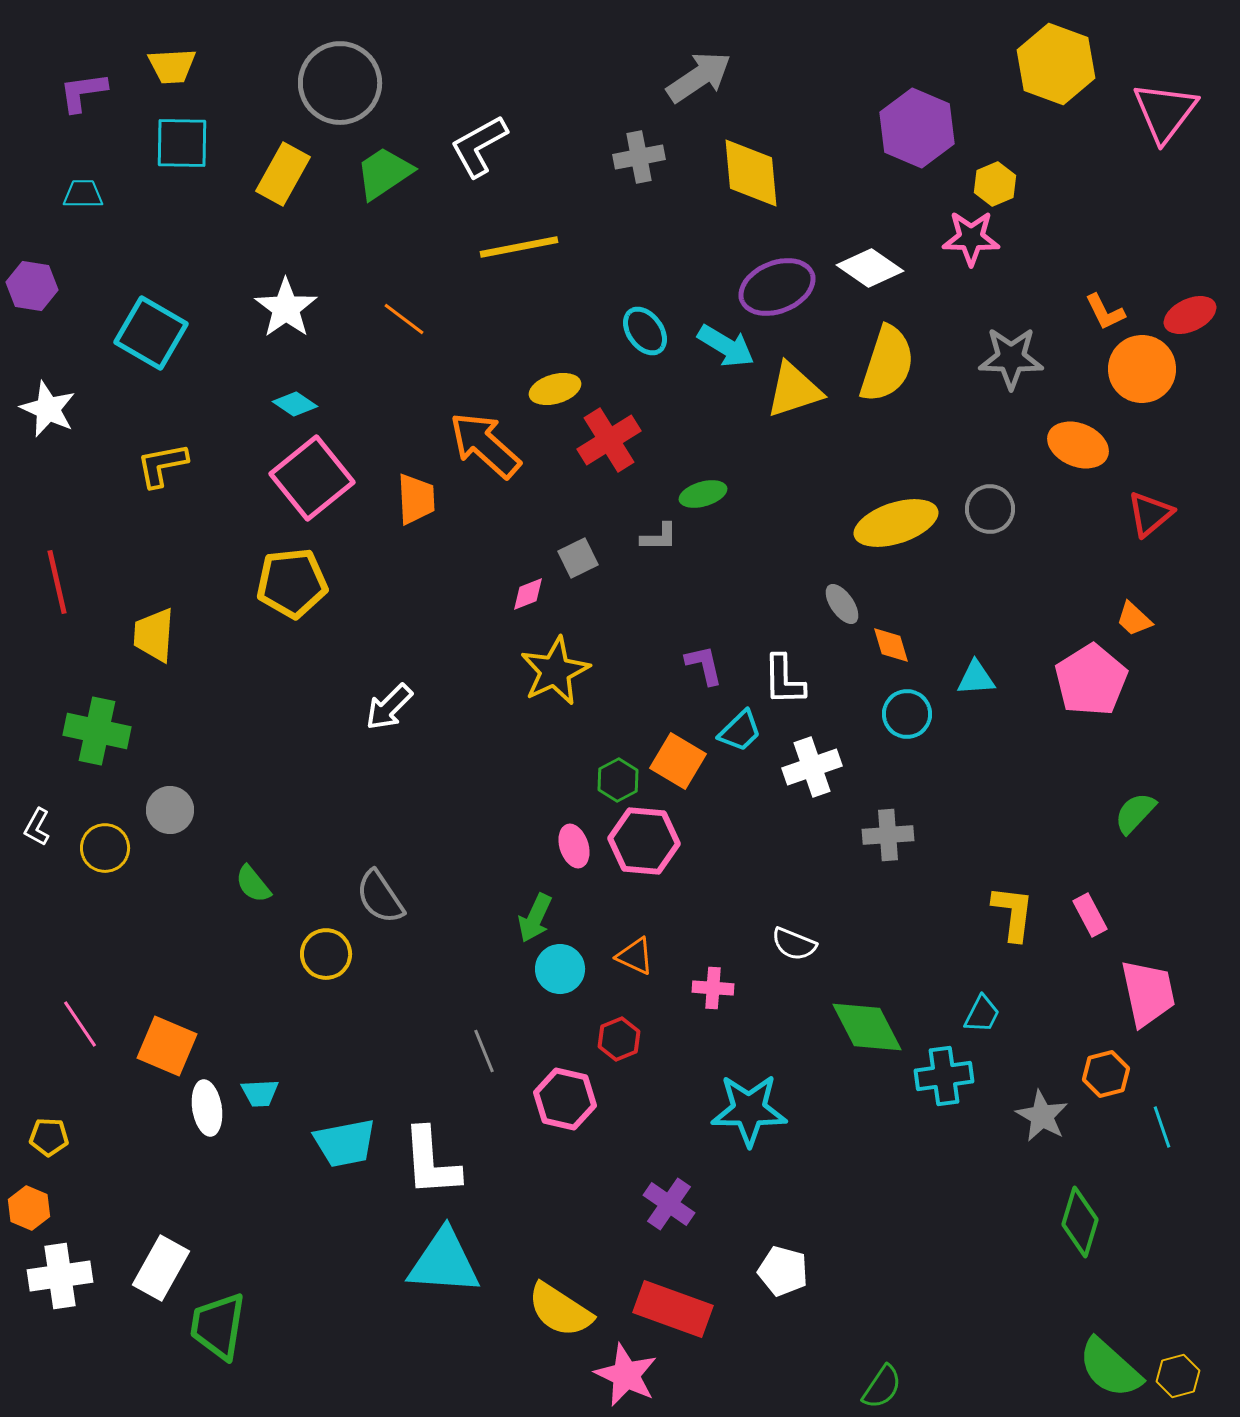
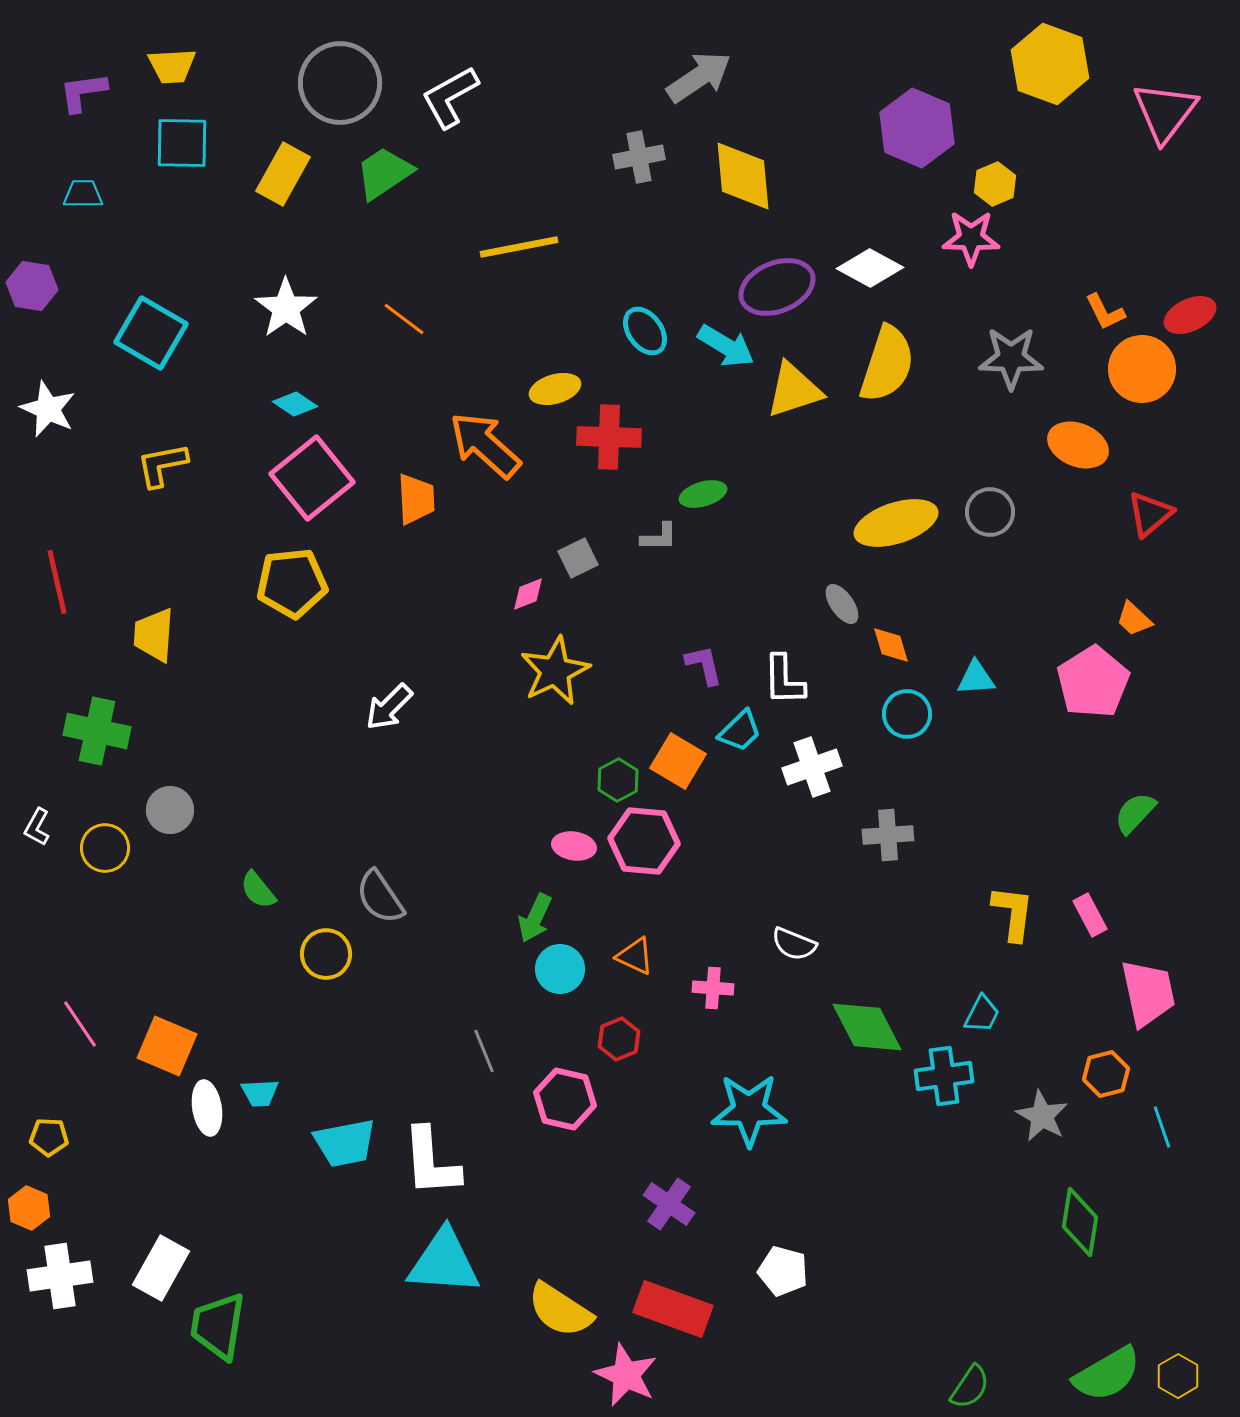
yellow hexagon at (1056, 64): moved 6 px left
white L-shape at (479, 146): moved 29 px left, 49 px up
yellow diamond at (751, 173): moved 8 px left, 3 px down
white diamond at (870, 268): rotated 6 degrees counterclockwise
red cross at (609, 440): moved 3 px up; rotated 34 degrees clockwise
gray circle at (990, 509): moved 3 px down
pink pentagon at (1091, 680): moved 2 px right, 2 px down
pink ellipse at (574, 846): rotated 63 degrees counterclockwise
green semicircle at (253, 884): moved 5 px right, 6 px down
green diamond at (1080, 1222): rotated 8 degrees counterclockwise
green semicircle at (1110, 1368): moved 3 px left, 6 px down; rotated 72 degrees counterclockwise
yellow hexagon at (1178, 1376): rotated 15 degrees counterclockwise
green semicircle at (882, 1387): moved 88 px right
